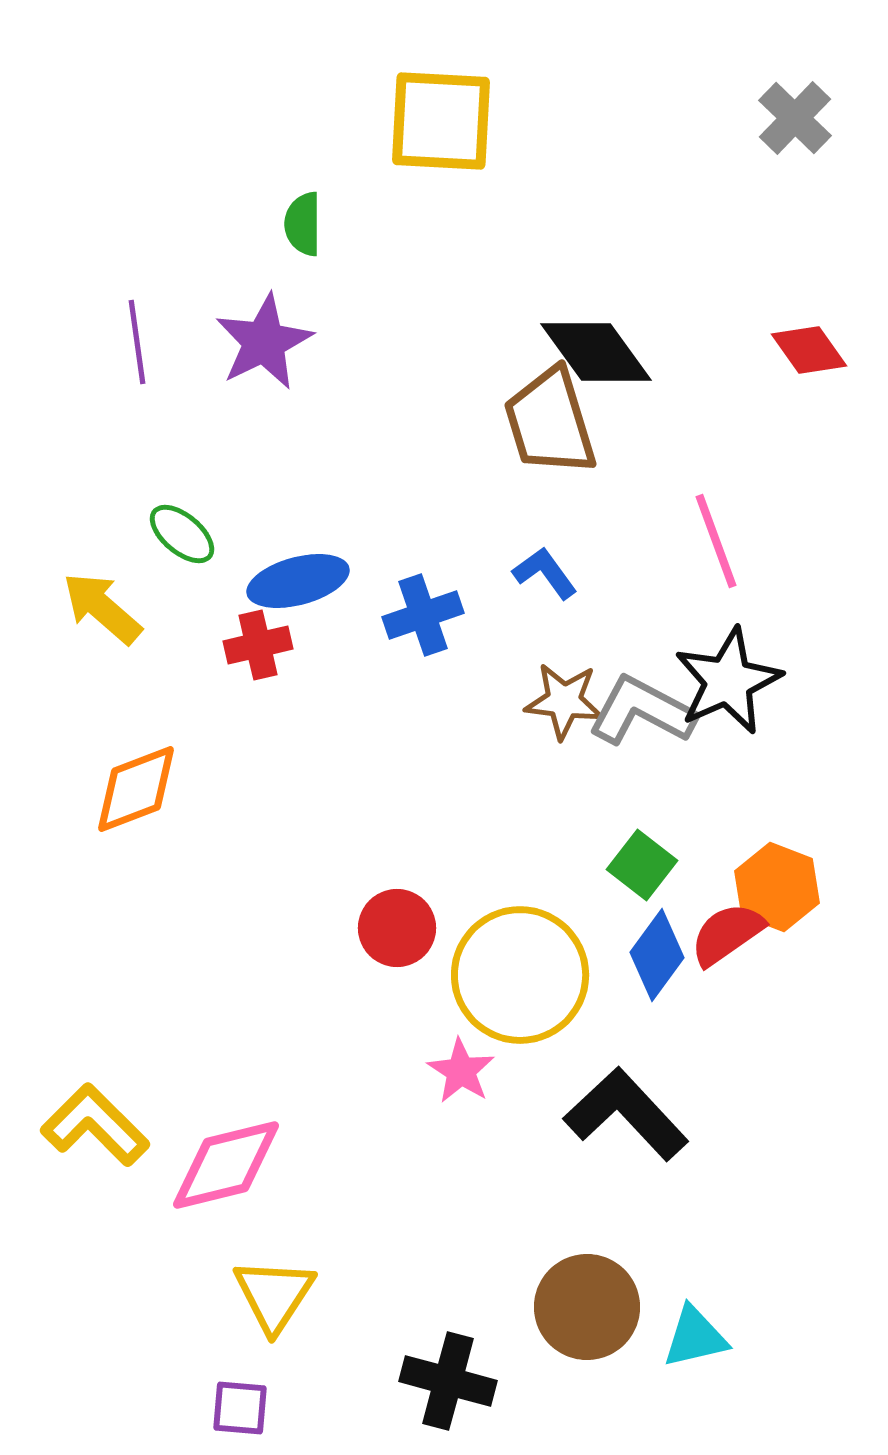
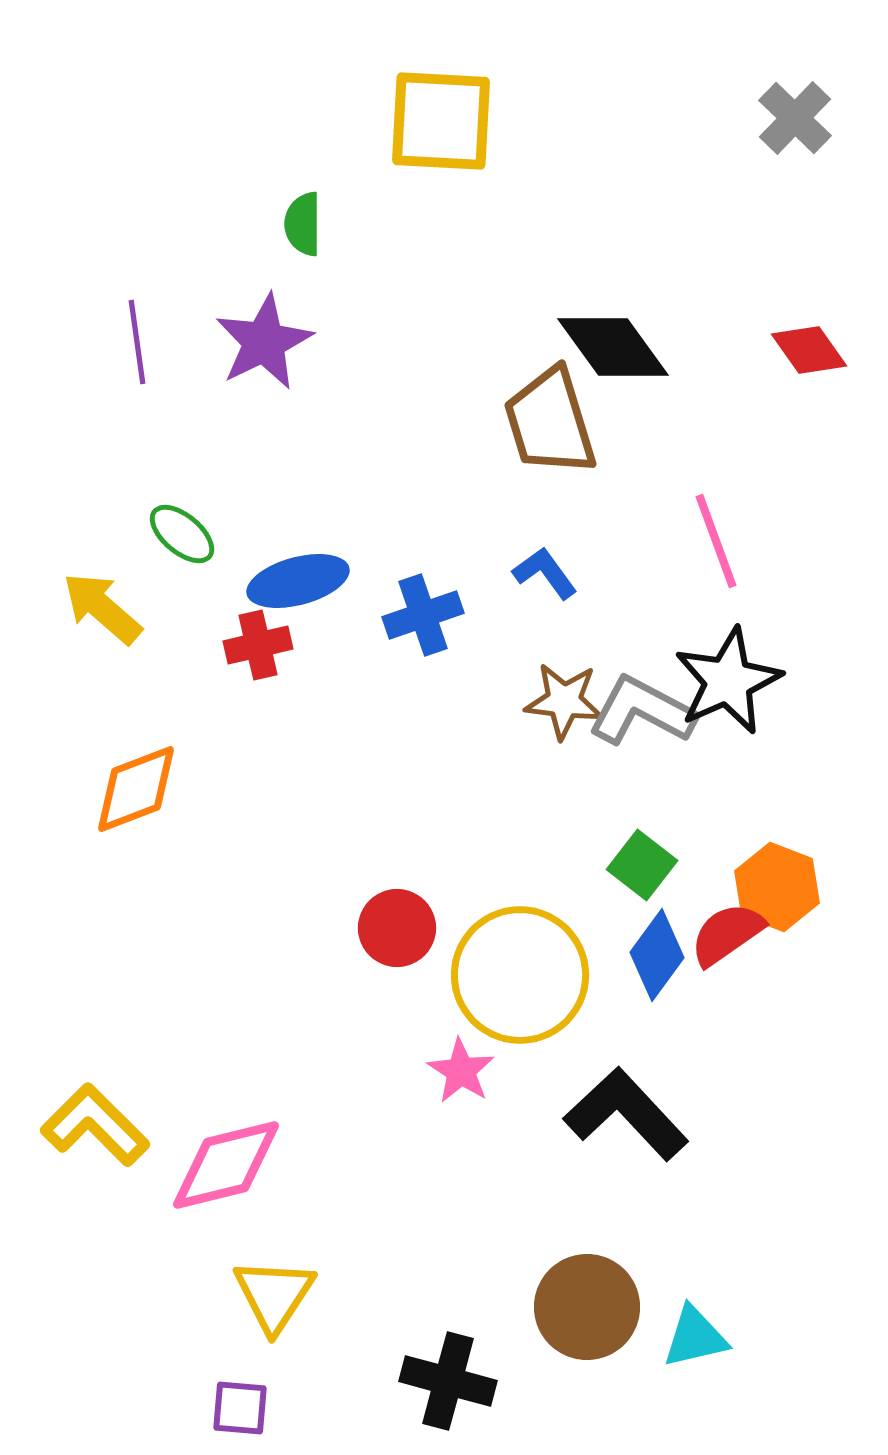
black diamond: moved 17 px right, 5 px up
